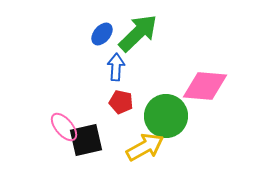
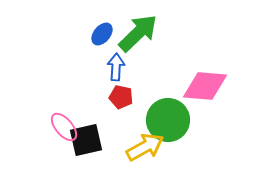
red pentagon: moved 5 px up
green circle: moved 2 px right, 4 px down
